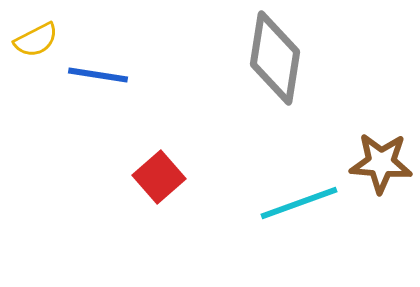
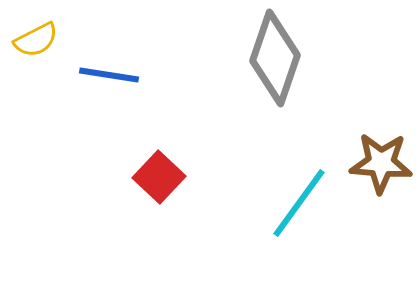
gray diamond: rotated 10 degrees clockwise
blue line: moved 11 px right
red square: rotated 6 degrees counterclockwise
cyan line: rotated 34 degrees counterclockwise
